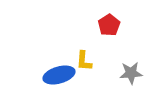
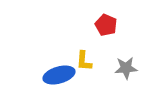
red pentagon: moved 3 px left; rotated 15 degrees counterclockwise
gray star: moved 5 px left, 5 px up
